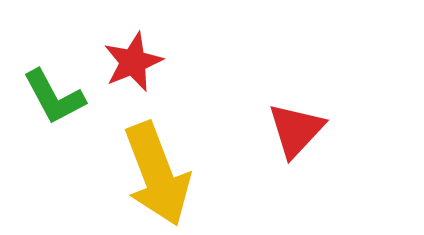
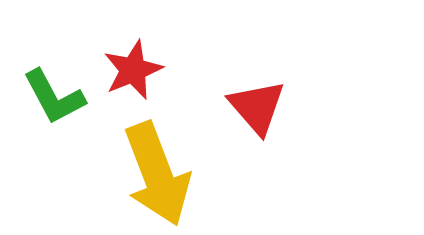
red star: moved 8 px down
red triangle: moved 39 px left, 23 px up; rotated 24 degrees counterclockwise
